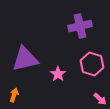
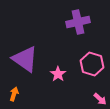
purple cross: moved 2 px left, 4 px up
purple triangle: rotated 48 degrees clockwise
orange arrow: moved 1 px up
